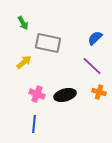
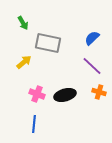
blue semicircle: moved 3 px left
